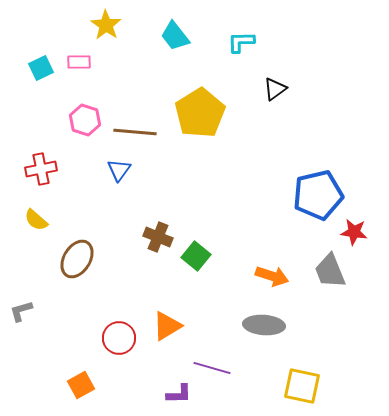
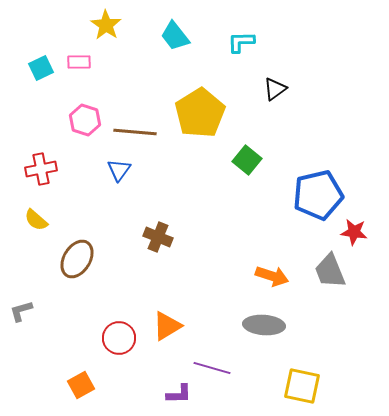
green square: moved 51 px right, 96 px up
